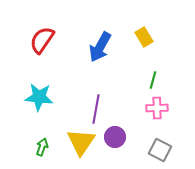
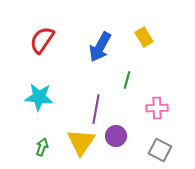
green line: moved 26 px left
purple circle: moved 1 px right, 1 px up
